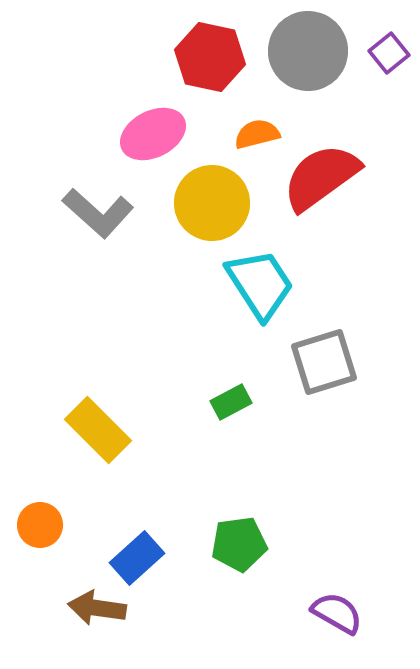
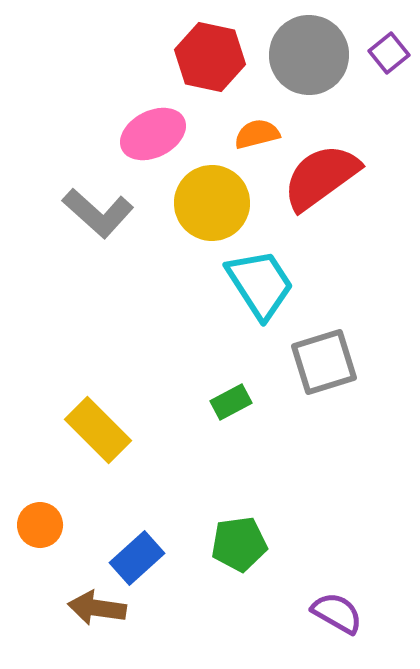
gray circle: moved 1 px right, 4 px down
